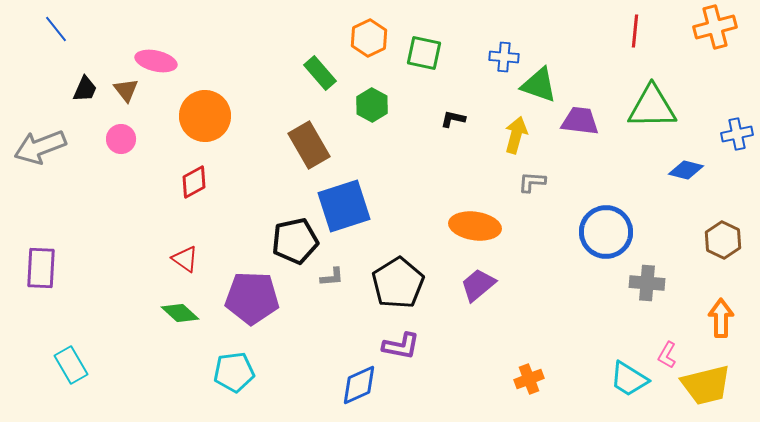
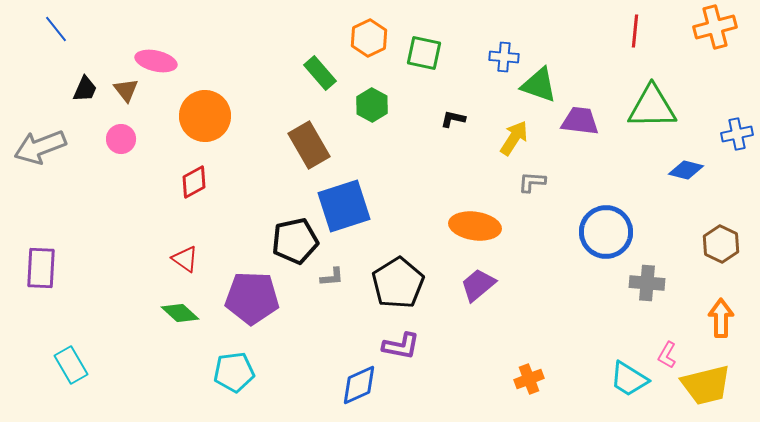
yellow arrow at (516, 135): moved 2 px left, 3 px down; rotated 18 degrees clockwise
brown hexagon at (723, 240): moved 2 px left, 4 px down
